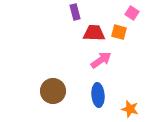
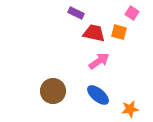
purple rectangle: moved 1 px right, 1 px down; rotated 49 degrees counterclockwise
red trapezoid: rotated 10 degrees clockwise
pink arrow: moved 2 px left, 1 px down
blue ellipse: rotated 45 degrees counterclockwise
orange star: rotated 24 degrees counterclockwise
